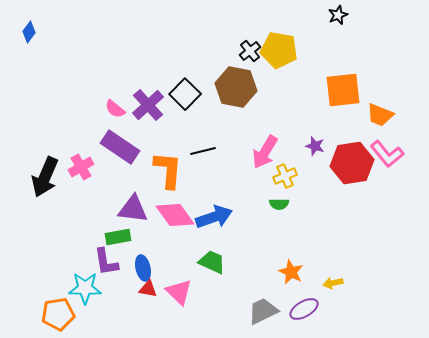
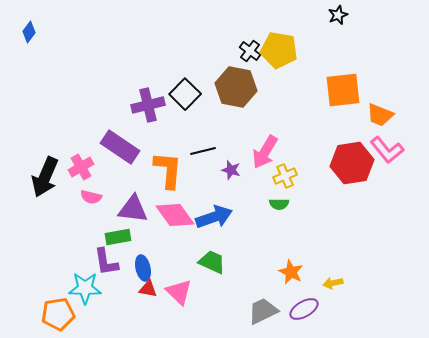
black cross: rotated 15 degrees counterclockwise
purple cross: rotated 28 degrees clockwise
pink semicircle: moved 24 px left, 88 px down; rotated 25 degrees counterclockwise
purple star: moved 84 px left, 24 px down
pink L-shape: moved 4 px up
